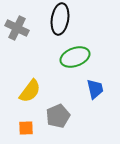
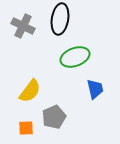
gray cross: moved 6 px right, 2 px up
gray pentagon: moved 4 px left, 1 px down
